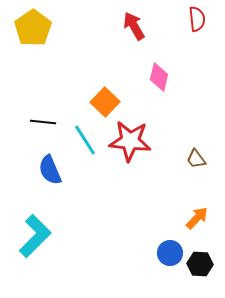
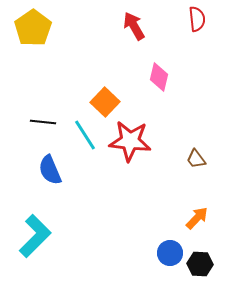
cyan line: moved 5 px up
